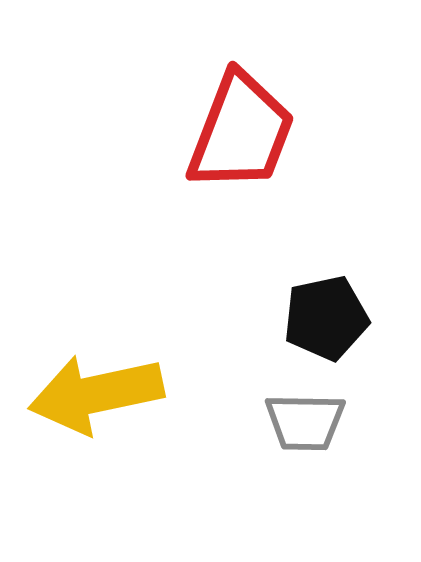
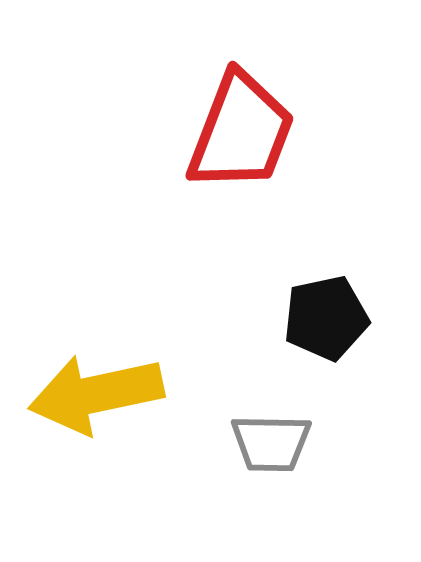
gray trapezoid: moved 34 px left, 21 px down
